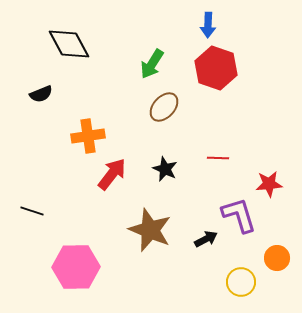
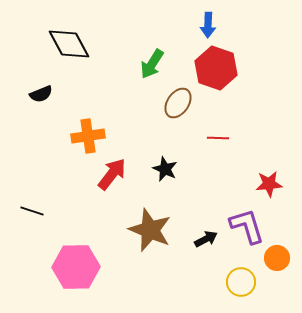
brown ellipse: moved 14 px right, 4 px up; rotated 8 degrees counterclockwise
red line: moved 20 px up
purple L-shape: moved 8 px right, 11 px down
